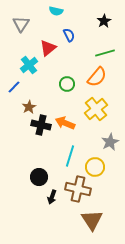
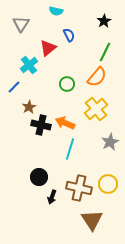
green line: moved 1 px up; rotated 48 degrees counterclockwise
cyan line: moved 7 px up
yellow circle: moved 13 px right, 17 px down
brown cross: moved 1 px right, 1 px up
